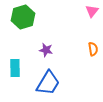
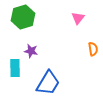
pink triangle: moved 14 px left, 7 px down
purple star: moved 15 px left, 1 px down
